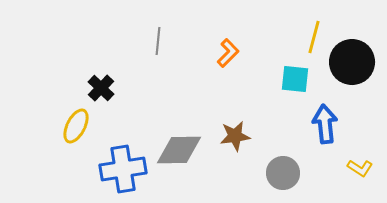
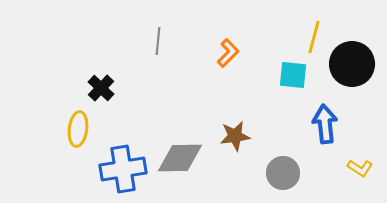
black circle: moved 2 px down
cyan square: moved 2 px left, 4 px up
yellow ellipse: moved 2 px right, 3 px down; rotated 20 degrees counterclockwise
gray diamond: moved 1 px right, 8 px down
